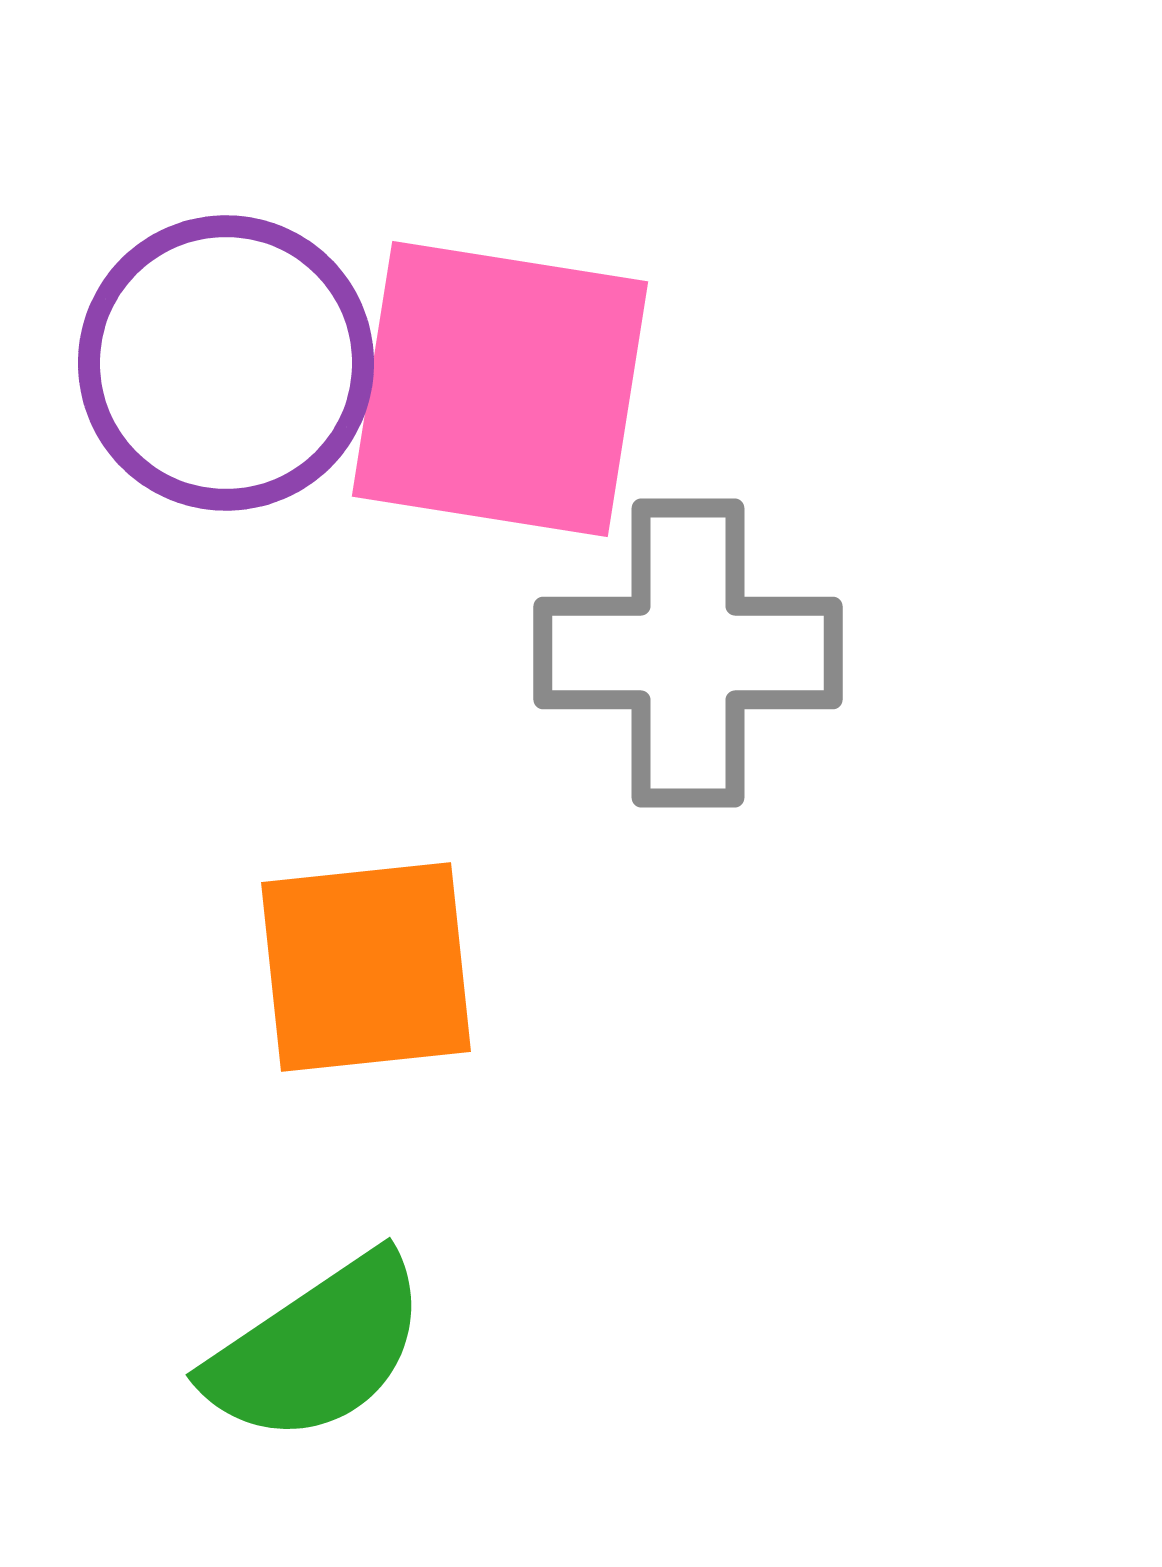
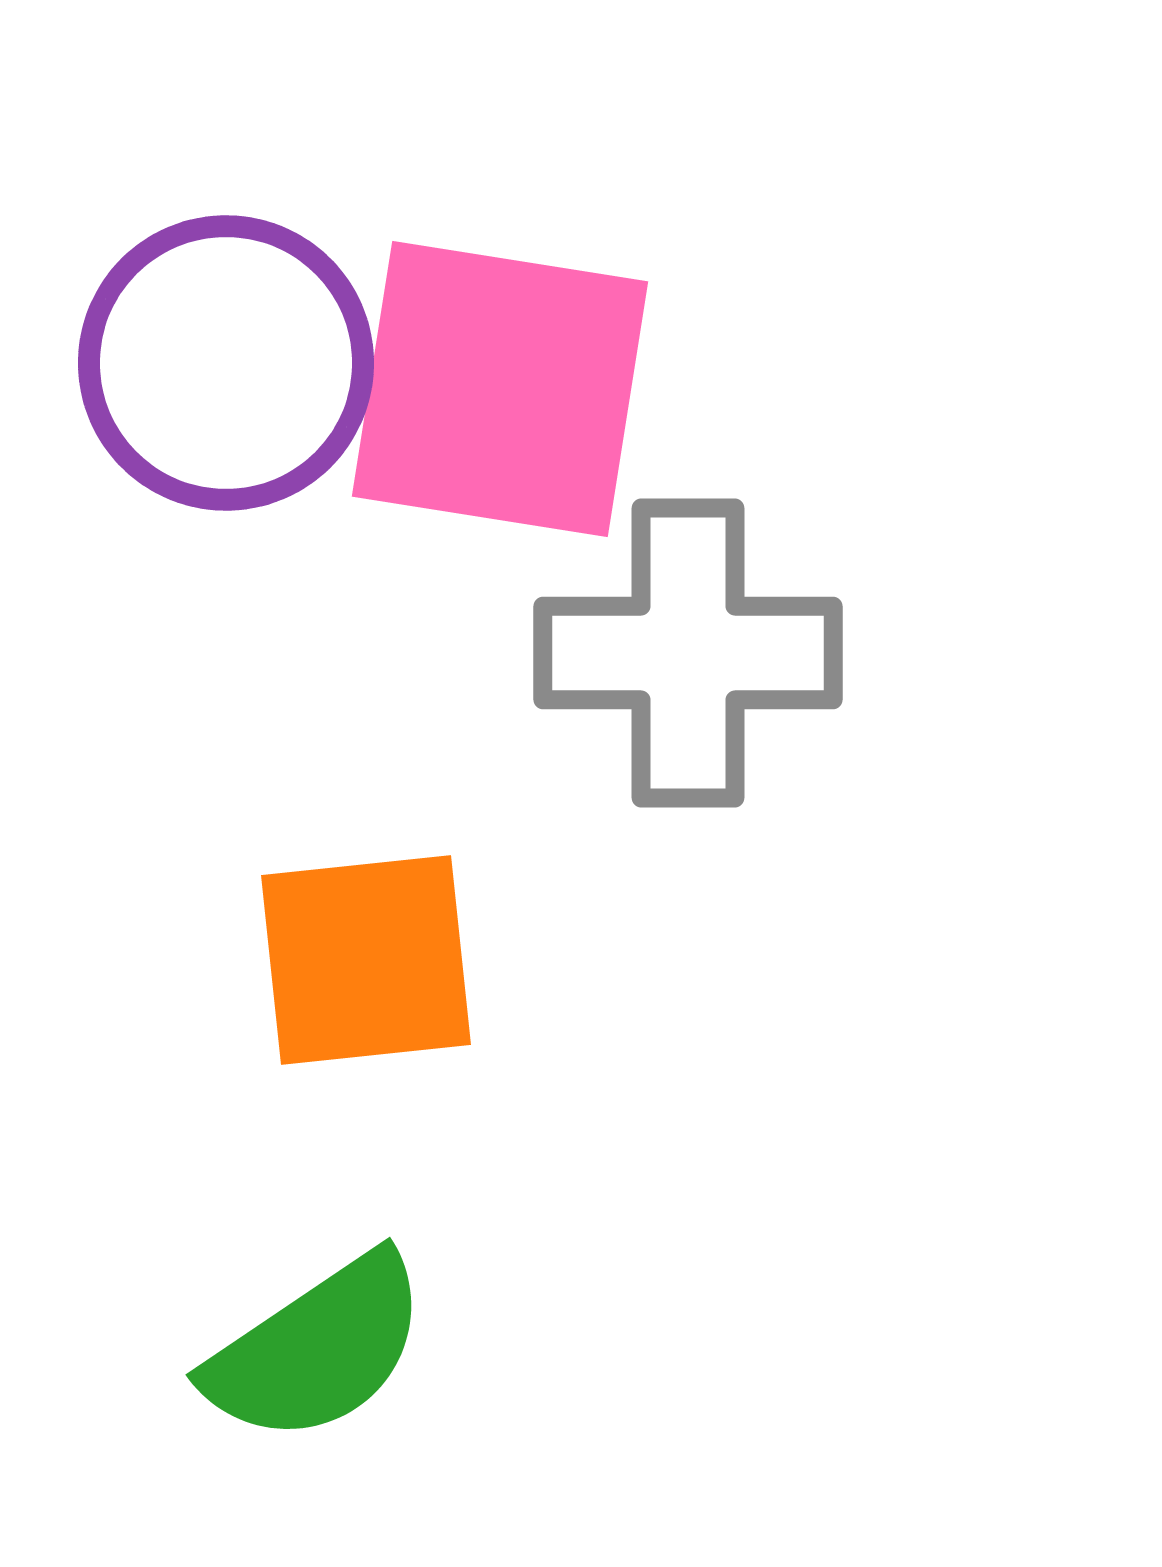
orange square: moved 7 px up
